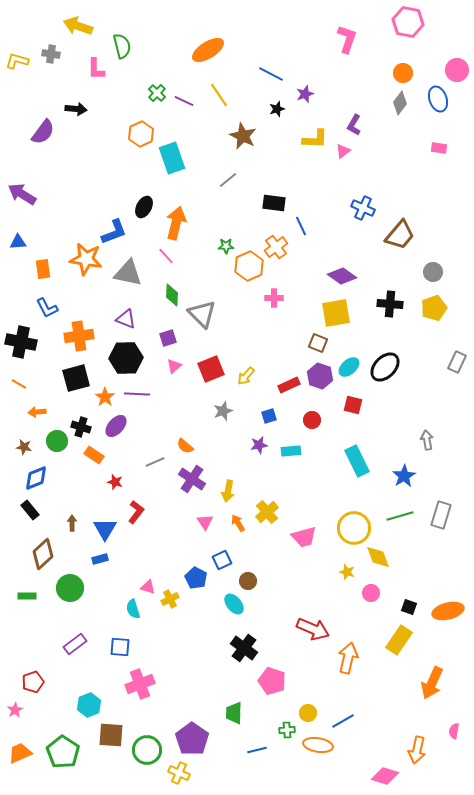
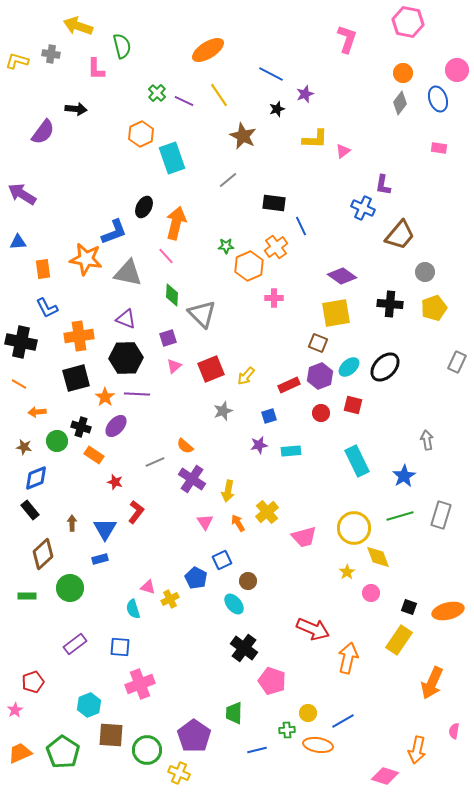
purple L-shape at (354, 125): moved 29 px right, 60 px down; rotated 20 degrees counterclockwise
gray circle at (433, 272): moved 8 px left
purple hexagon at (320, 376): rotated 20 degrees clockwise
red circle at (312, 420): moved 9 px right, 7 px up
yellow star at (347, 572): rotated 21 degrees clockwise
purple pentagon at (192, 739): moved 2 px right, 3 px up
